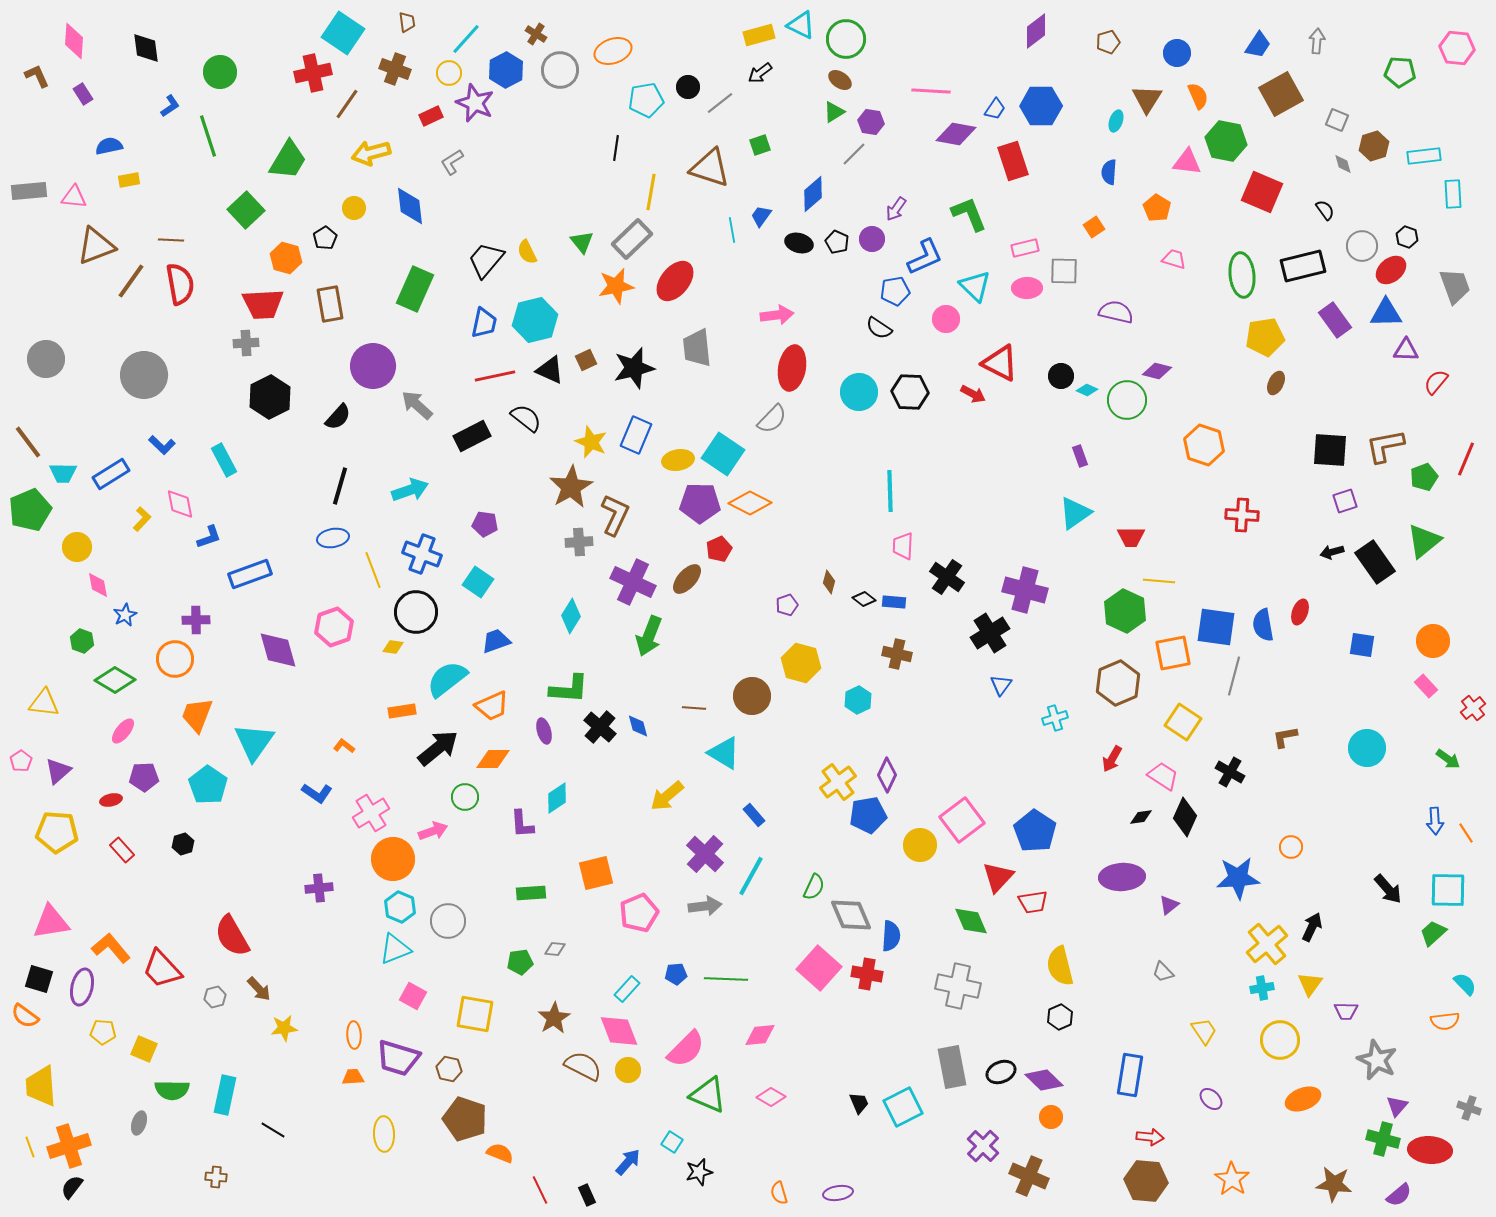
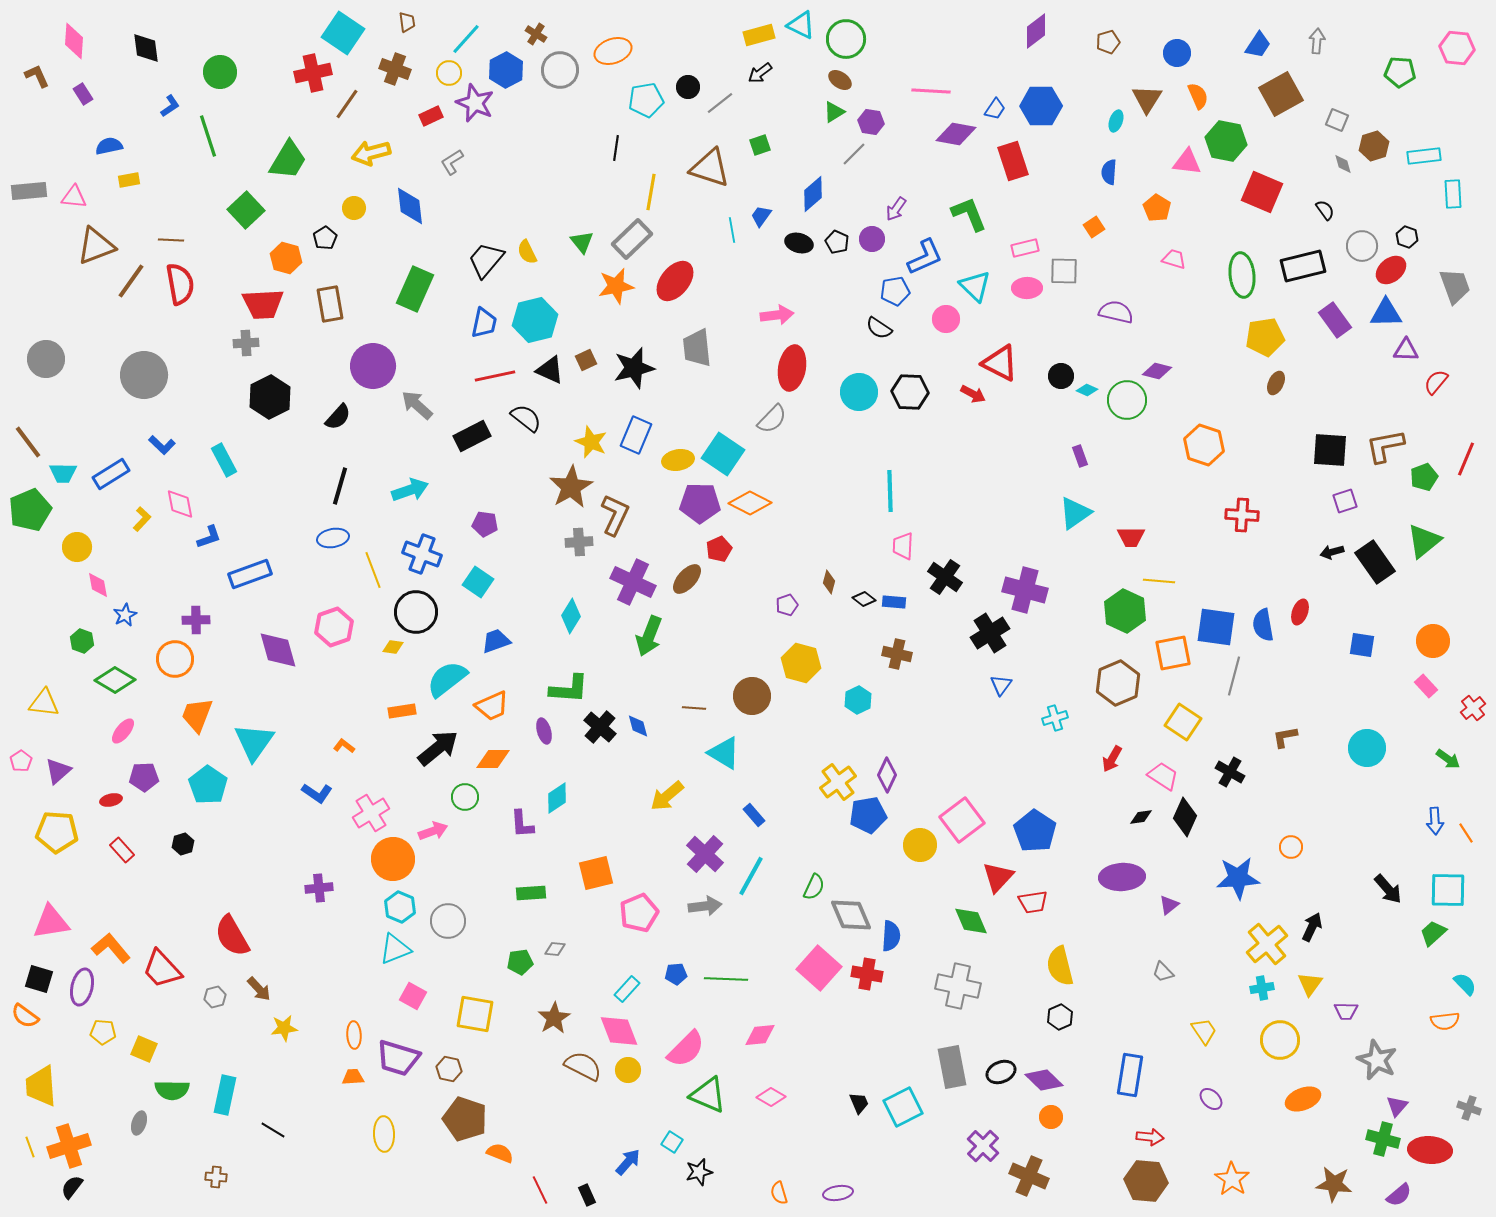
black cross at (947, 577): moved 2 px left
